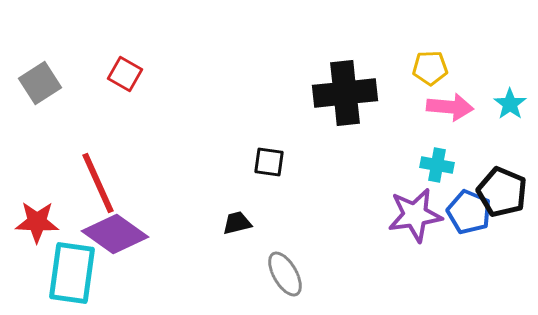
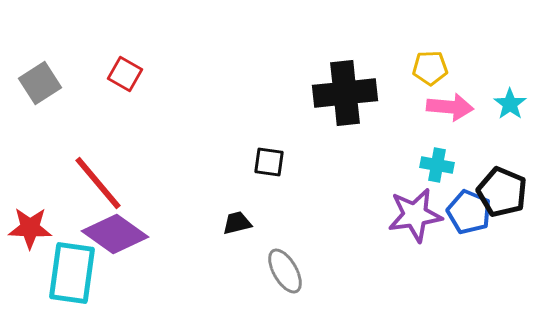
red line: rotated 16 degrees counterclockwise
red star: moved 7 px left, 6 px down
gray ellipse: moved 3 px up
